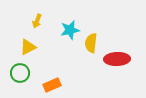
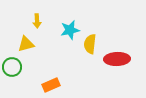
yellow arrow: rotated 24 degrees counterclockwise
yellow semicircle: moved 1 px left, 1 px down
yellow triangle: moved 2 px left, 3 px up; rotated 12 degrees clockwise
green circle: moved 8 px left, 6 px up
orange rectangle: moved 1 px left
